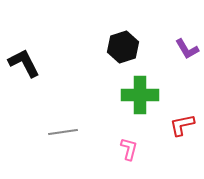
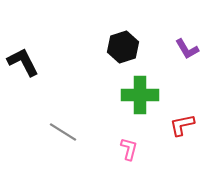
black L-shape: moved 1 px left, 1 px up
gray line: rotated 40 degrees clockwise
